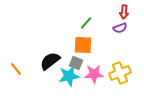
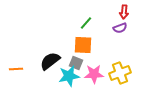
orange line: rotated 56 degrees counterclockwise
